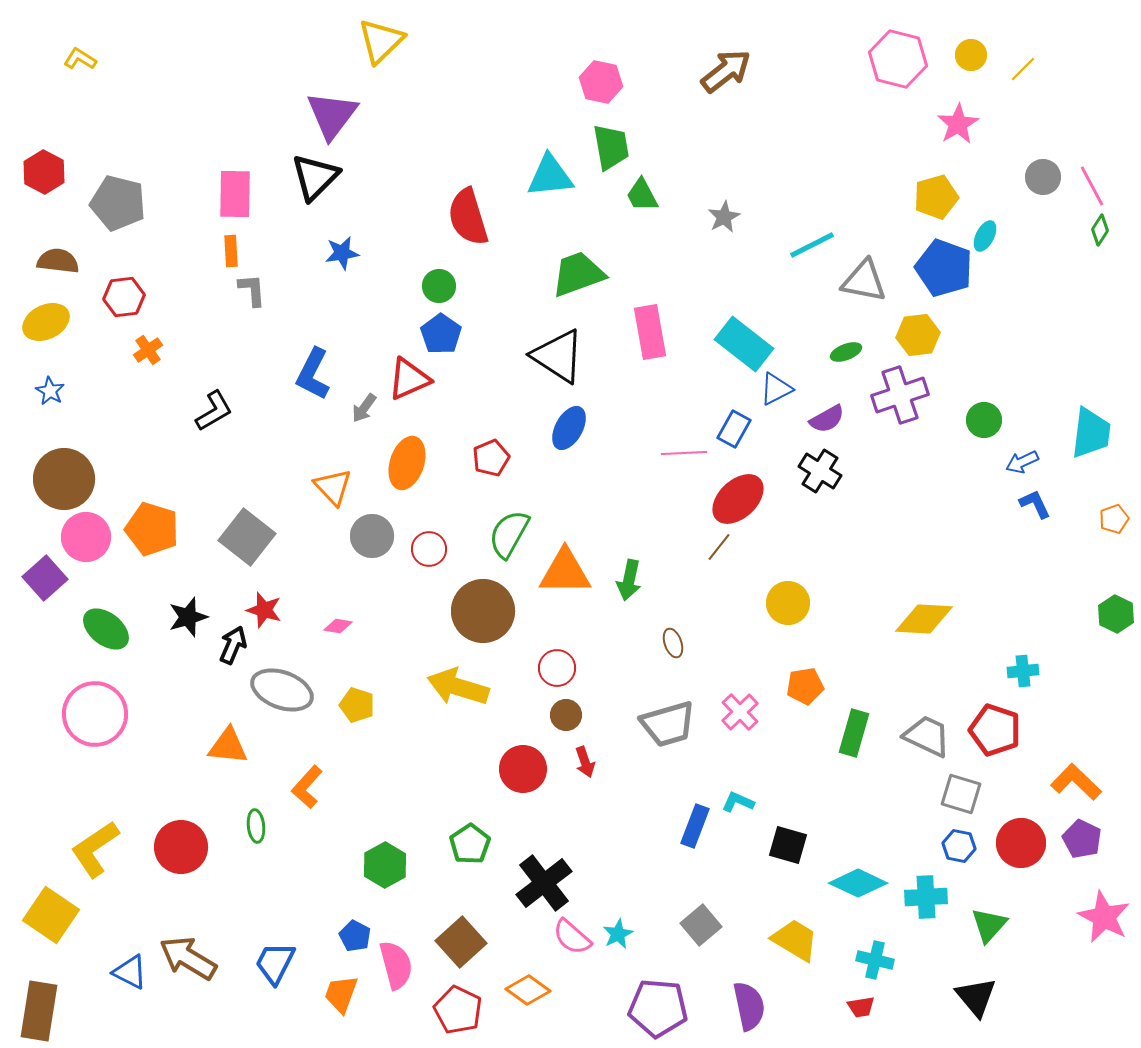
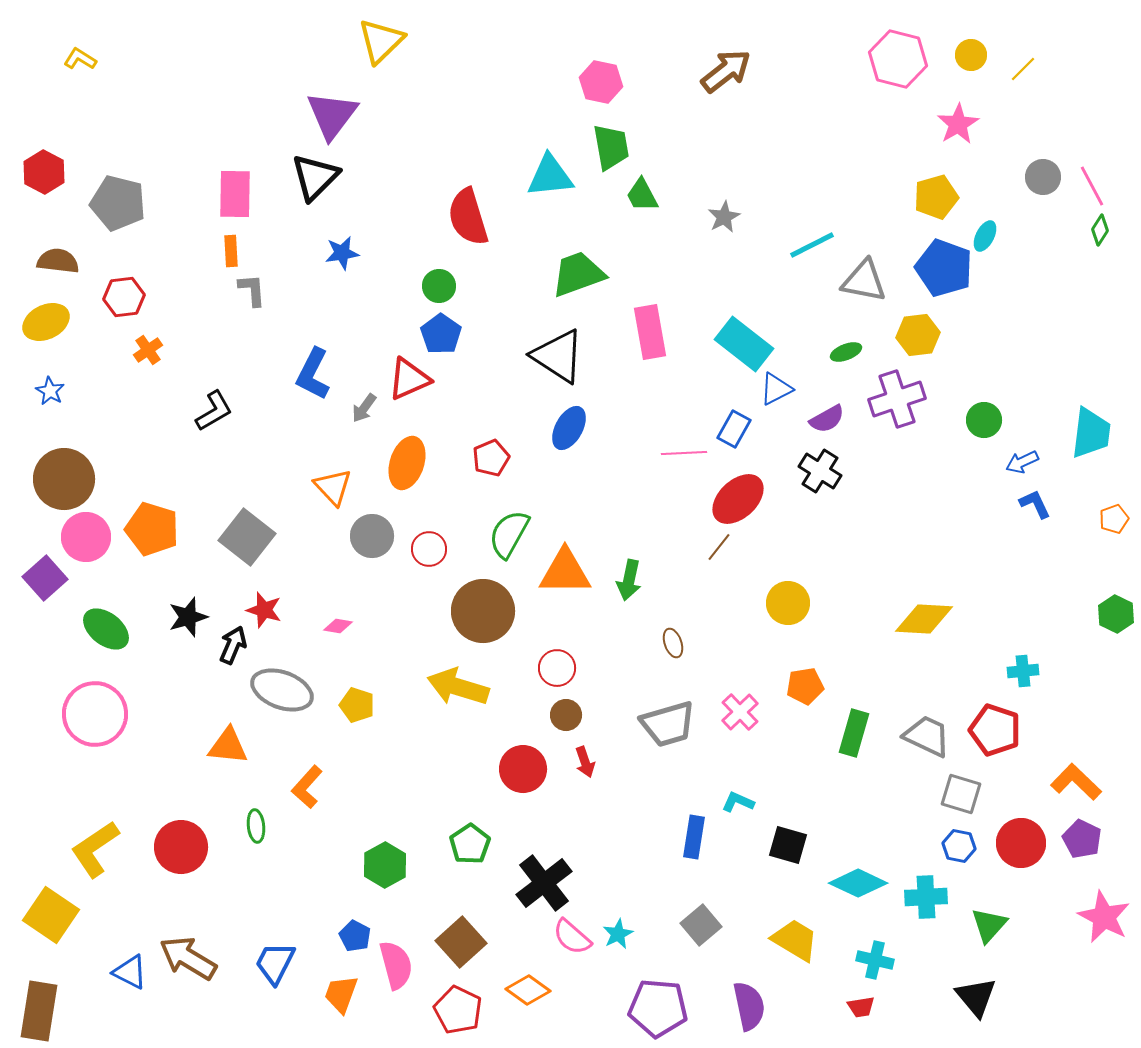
purple cross at (900, 395): moved 3 px left, 4 px down
blue rectangle at (695, 826): moved 1 px left, 11 px down; rotated 12 degrees counterclockwise
